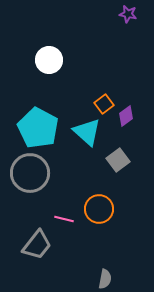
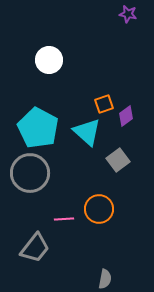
orange square: rotated 18 degrees clockwise
pink line: rotated 18 degrees counterclockwise
gray trapezoid: moved 2 px left, 3 px down
